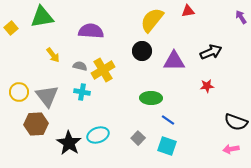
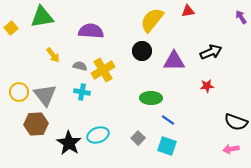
gray triangle: moved 2 px left, 1 px up
